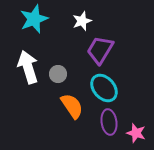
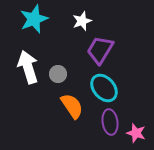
purple ellipse: moved 1 px right
